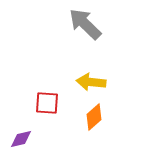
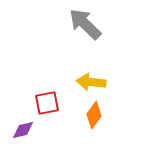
red square: rotated 15 degrees counterclockwise
orange diamond: moved 2 px up; rotated 12 degrees counterclockwise
purple diamond: moved 2 px right, 9 px up
